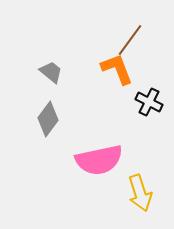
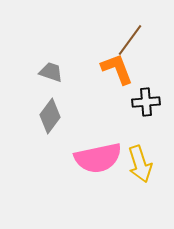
gray trapezoid: rotated 20 degrees counterclockwise
black cross: moved 3 px left; rotated 32 degrees counterclockwise
gray diamond: moved 2 px right, 3 px up
pink semicircle: moved 1 px left, 2 px up
yellow arrow: moved 29 px up
